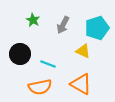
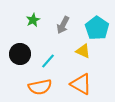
green star: rotated 16 degrees clockwise
cyan pentagon: rotated 20 degrees counterclockwise
cyan line: moved 3 px up; rotated 70 degrees counterclockwise
